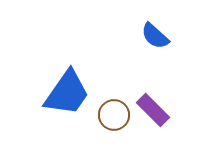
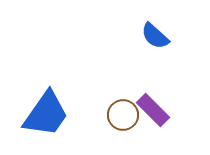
blue trapezoid: moved 21 px left, 21 px down
brown circle: moved 9 px right
